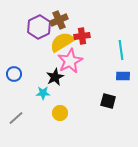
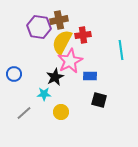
brown cross: rotated 12 degrees clockwise
purple hexagon: rotated 25 degrees counterclockwise
red cross: moved 1 px right, 1 px up
yellow semicircle: rotated 30 degrees counterclockwise
blue rectangle: moved 33 px left
cyan star: moved 1 px right, 1 px down
black square: moved 9 px left, 1 px up
yellow circle: moved 1 px right, 1 px up
gray line: moved 8 px right, 5 px up
